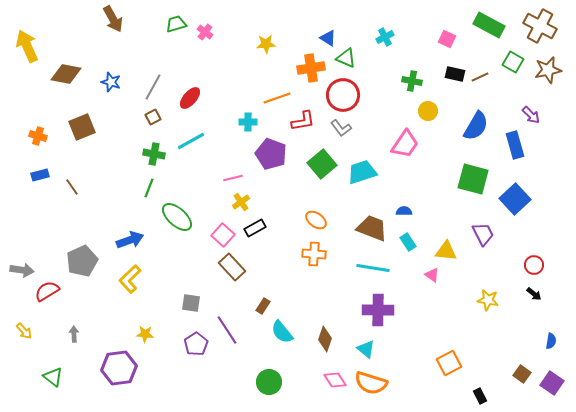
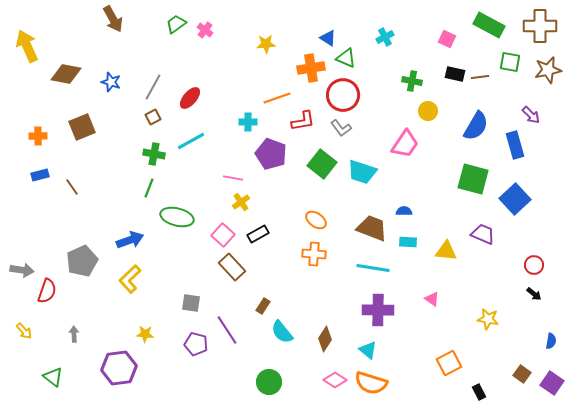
green trapezoid at (176, 24): rotated 20 degrees counterclockwise
brown cross at (540, 26): rotated 28 degrees counterclockwise
pink cross at (205, 32): moved 2 px up
green square at (513, 62): moved 3 px left; rotated 20 degrees counterclockwise
brown line at (480, 77): rotated 18 degrees clockwise
orange cross at (38, 136): rotated 18 degrees counterclockwise
green square at (322, 164): rotated 12 degrees counterclockwise
cyan trapezoid at (362, 172): rotated 144 degrees counterclockwise
pink line at (233, 178): rotated 24 degrees clockwise
green ellipse at (177, 217): rotated 28 degrees counterclockwise
black rectangle at (255, 228): moved 3 px right, 6 px down
purple trapezoid at (483, 234): rotated 40 degrees counterclockwise
cyan rectangle at (408, 242): rotated 54 degrees counterclockwise
pink triangle at (432, 275): moved 24 px down
red semicircle at (47, 291): rotated 140 degrees clockwise
yellow star at (488, 300): moved 19 px down
brown diamond at (325, 339): rotated 15 degrees clockwise
purple pentagon at (196, 344): rotated 25 degrees counterclockwise
cyan triangle at (366, 349): moved 2 px right, 1 px down
pink diamond at (335, 380): rotated 25 degrees counterclockwise
black rectangle at (480, 396): moved 1 px left, 4 px up
